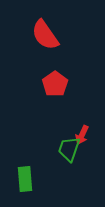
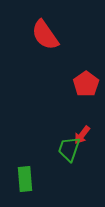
red pentagon: moved 31 px right
red arrow: rotated 12 degrees clockwise
